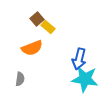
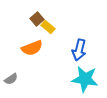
blue arrow: moved 9 px up
gray semicircle: moved 9 px left; rotated 48 degrees clockwise
